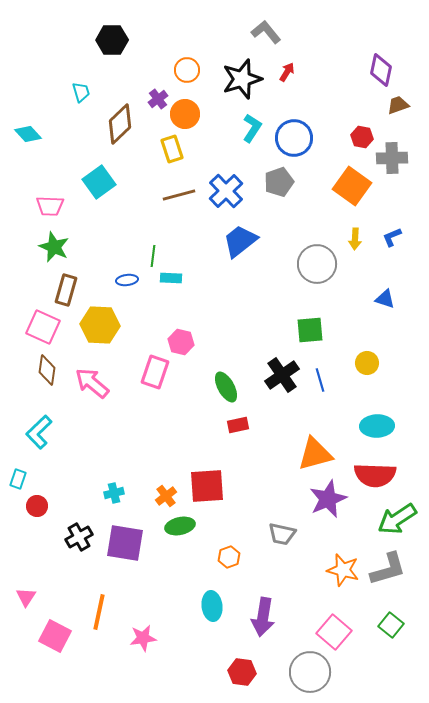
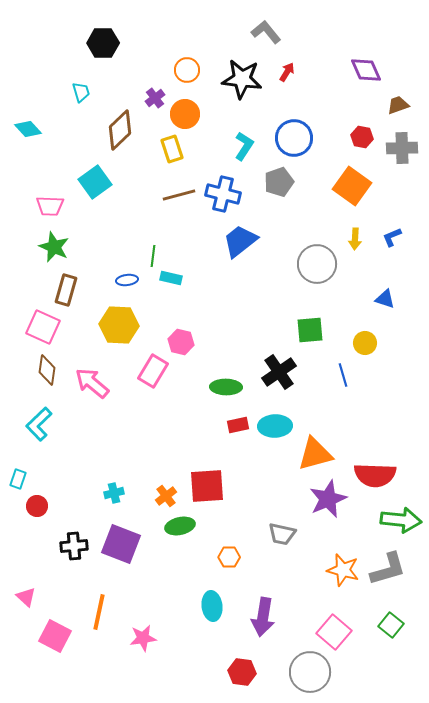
black hexagon at (112, 40): moved 9 px left, 3 px down
purple diamond at (381, 70): moved 15 px left; rotated 36 degrees counterclockwise
black star at (242, 79): rotated 24 degrees clockwise
purple cross at (158, 99): moved 3 px left, 1 px up
brown diamond at (120, 124): moved 6 px down
cyan L-shape at (252, 128): moved 8 px left, 18 px down
cyan diamond at (28, 134): moved 5 px up
gray cross at (392, 158): moved 10 px right, 10 px up
cyan square at (99, 182): moved 4 px left
blue cross at (226, 191): moved 3 px left, 3 px down; rotated 32 degrees counterclockwise
cyan rectangle at (171, 278): rotated 10 degrees clockwise
yellow hexagon at (100, 325): moved 19 px right
yellow circle at (367, 363): moved 2 px left, 20 px up
pink rectangle at (155, 372): moved 2 px left, 1 px up; rotated 12 degrees clockwise
black cross at (282, 375): moved 3 px left, 3 px up
blue line at (320, 380): moved 23 px right, 5 px up
green ellipse at (226, 387): rotated 60 degrees counterclockwise
cyan ellipse at (377, 426): moved 102 px left
cyan L-shape at (39, 432): moved 8 px up
green arrow at (397, 519): moved 4 px right, 1 px down; rotated 141 degrees counterclockwise
black cross at (79, 537): moved 5 px left, 9 px down; rotated 24 degrees clockwise
purple square at (125, 543): moved 4 px left, 1 px down; rotated 12 degrees clockwise
orange hexagon at (229, 557): rotated 20 degrees clockwise
pink triangle at (26, 597): rotated 20 degrees counterclockwise
